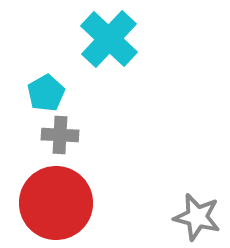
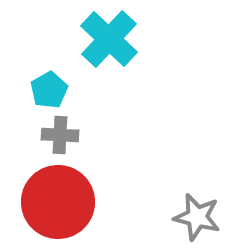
cyan pentagon: moved 3 px right, 3 px up
red circle: moved 2 px right, 1 px up
